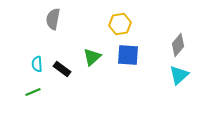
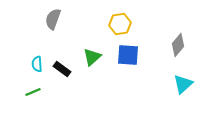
gray semicircle: rotated 10 degrees clockwise
cyan triangle: moved 4 px right, 9 px down
